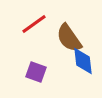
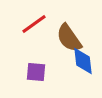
purple square: rotated 15 degrees counterclockwise
